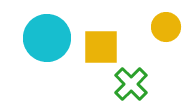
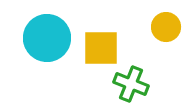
yellow square: moved 1 px down
green cross: rotated 24 degrees counterclockwise
